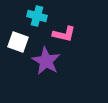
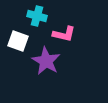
white square: moved 1 px up
